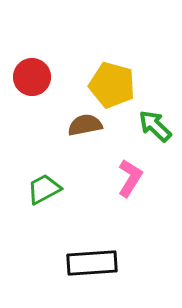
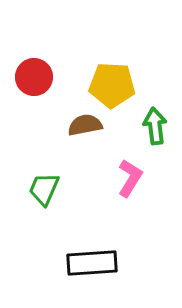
red circle: moved 2 px right
yellow pentagon: rotated 12 degrees counterclockwise
green arrow: rotated 39 degrees clockwise
green trapezoid: rotated 39 degrees counterclockwise
